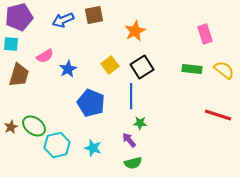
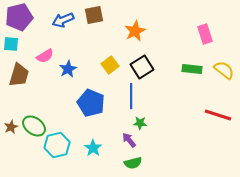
cyan star: rotated 18 degrees clockwise
